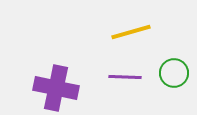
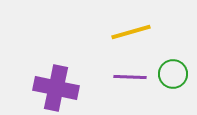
green circle: moved 1 px left, 1 px down
purple line: moved 5 px right
